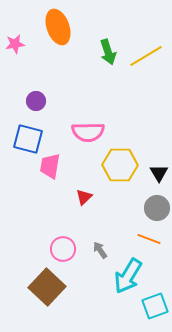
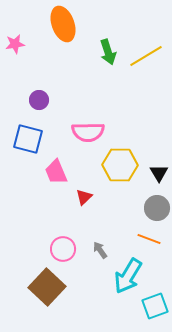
orange ellipse: moved 5 px right, 3 px up
purple circle: moved 3 px right, 1 px up
pink trapezoid: moved 6 px right, 6 px down; rotated 32 degrees counterclockwise
